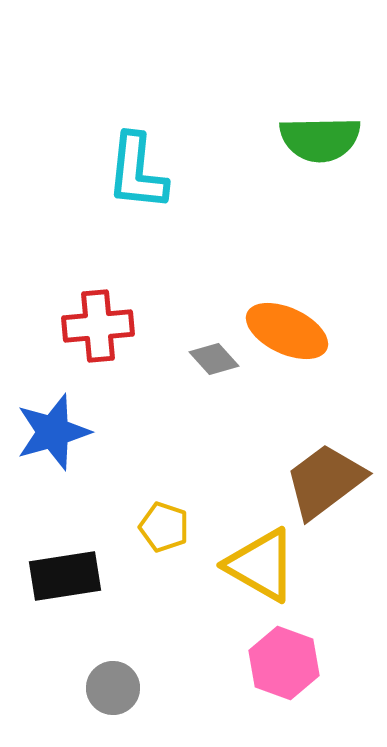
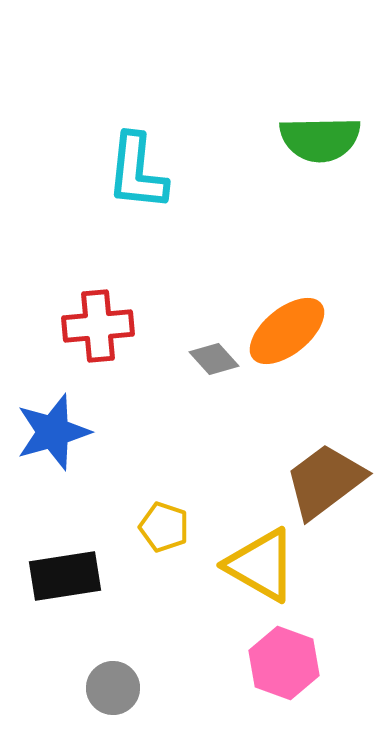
orange ellipse: rotated 64 degrees counterclockwise
